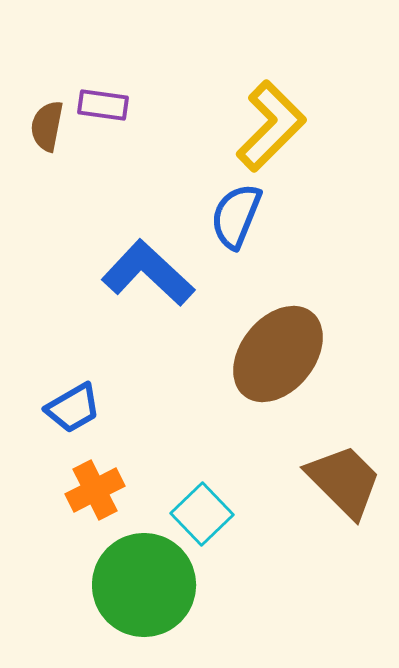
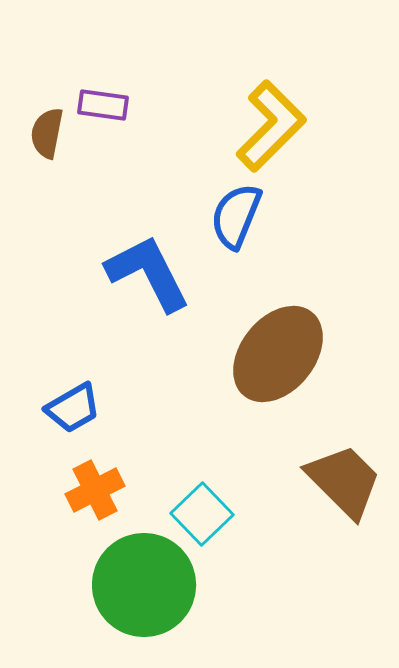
brown semicircle: moved 7 px down
blue L-shape: rotated 20 degrees clockwise
